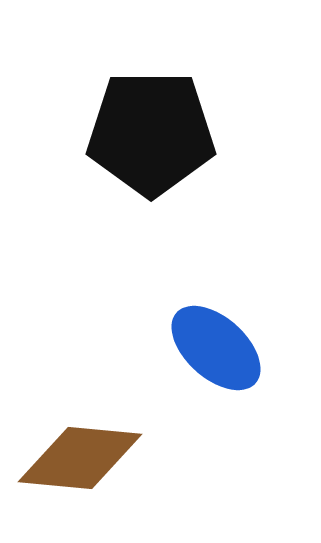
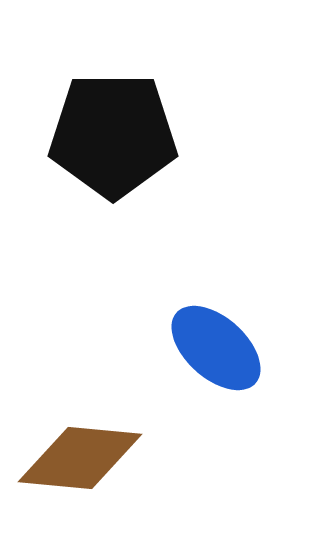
black pentagon: moved 38 px left, 2 px down
